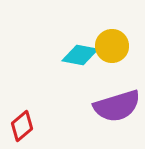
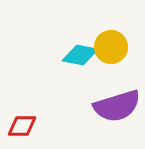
yellow circle: moved 1 px left, 1 px down
red diamond: rotated 40 degrees clockwise
